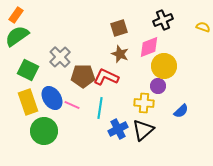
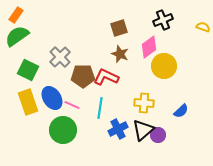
pink diamond: rotated 15 degrees counterclockwise
purple circle: moved 49 px down
green circle: moved 19 px right, 1 px up
